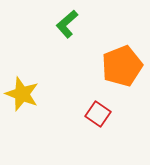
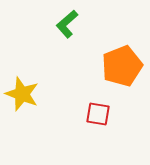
red square: rotated 25 degrees counterclockwise
